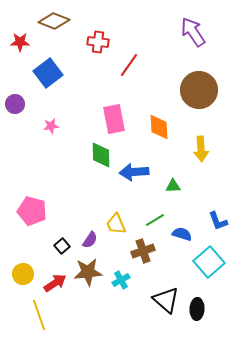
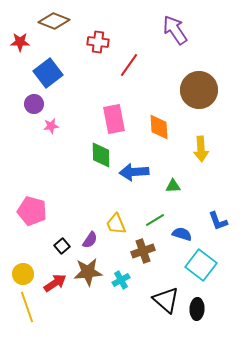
purple arrow: moved 18 px left, 2 px up
purple circle: moved 19 px right
cyan square: moved 8 px left, 3 px down; rotated 12 degrees counterclockwise
yellow line: moved 12 px left, 8 px up
